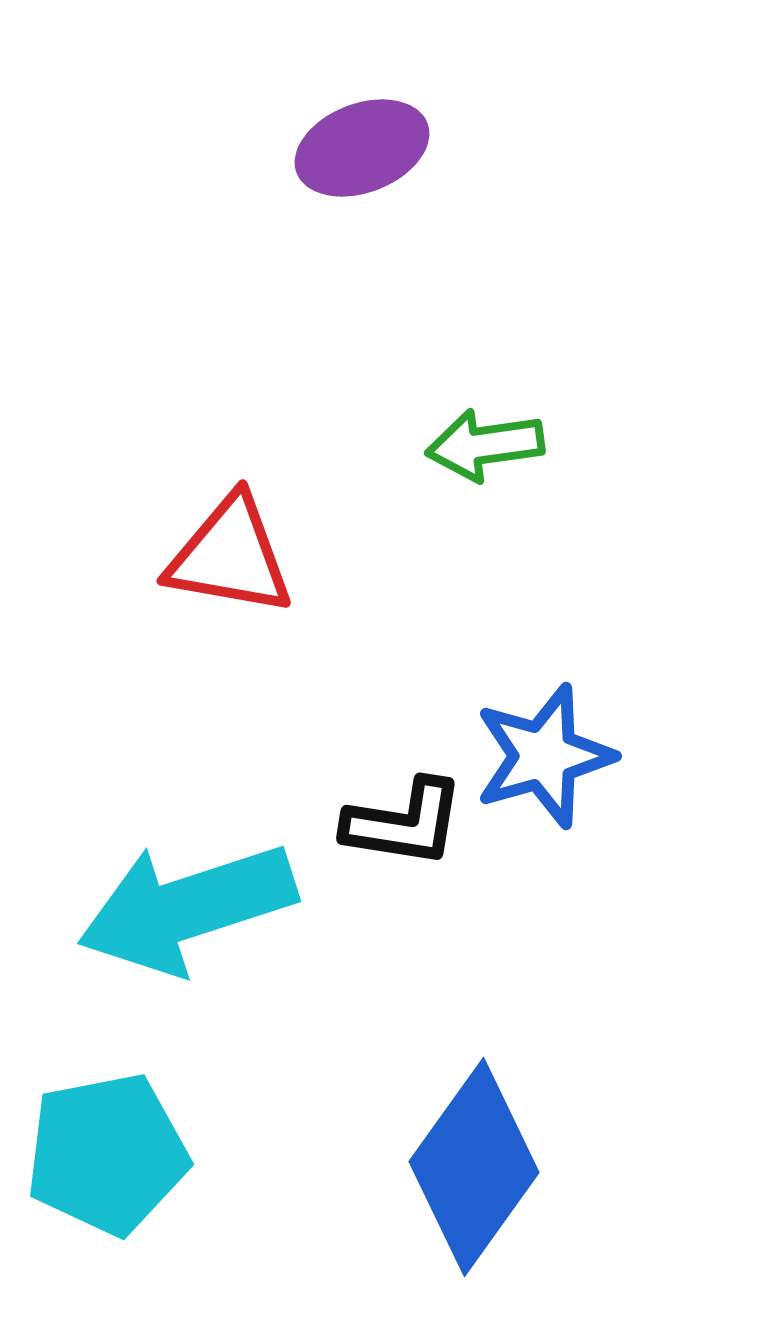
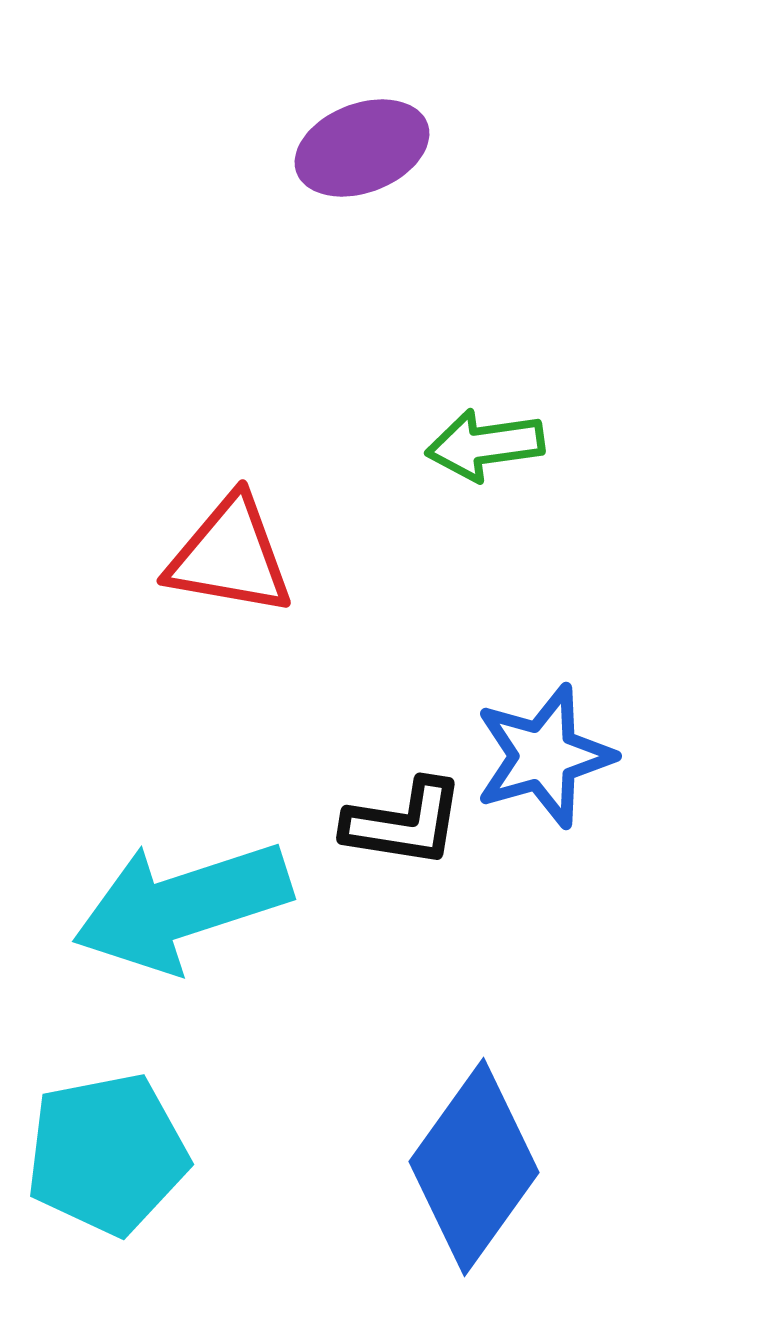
cyan arrow: moved 5 px left, 2 px up
